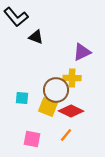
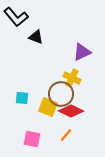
yellow cross: rotated 24 degrees clockwise
brown circle: moved 5 px right, 4 px down
